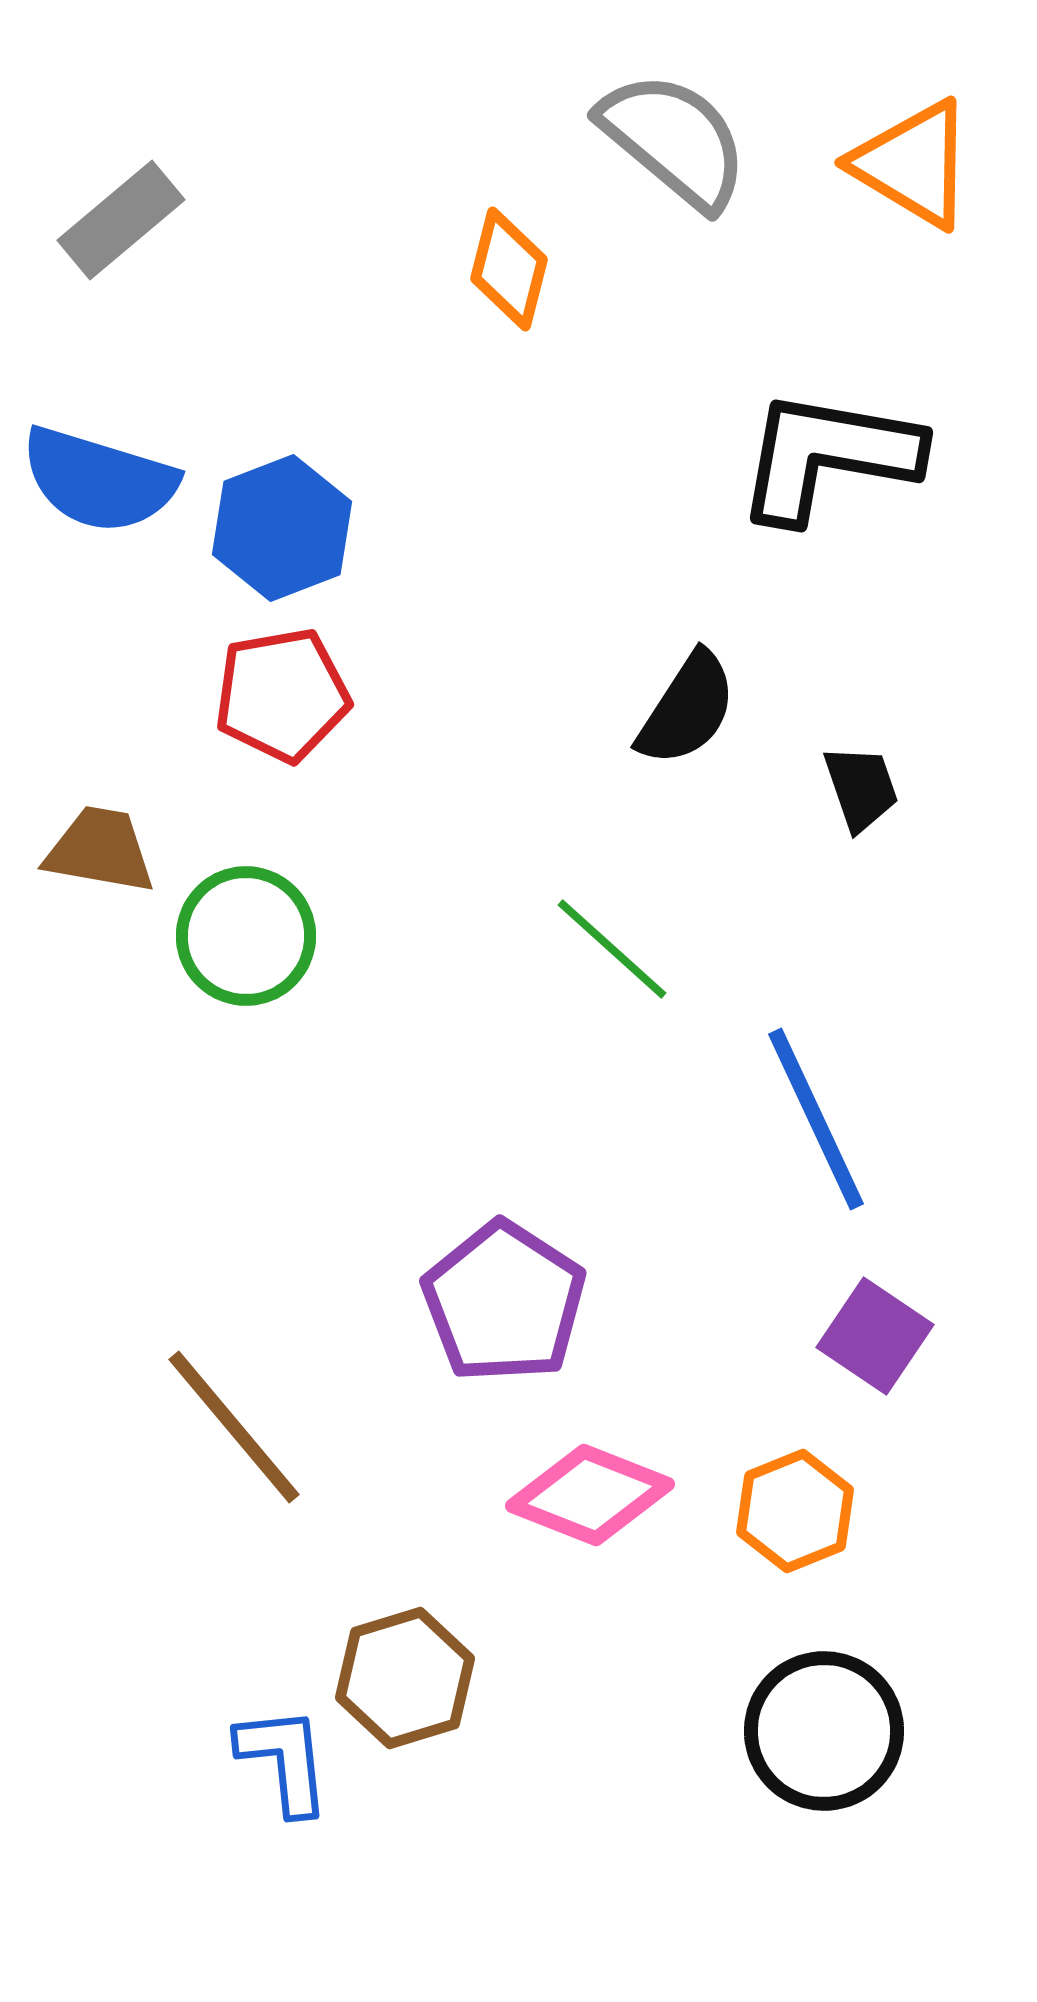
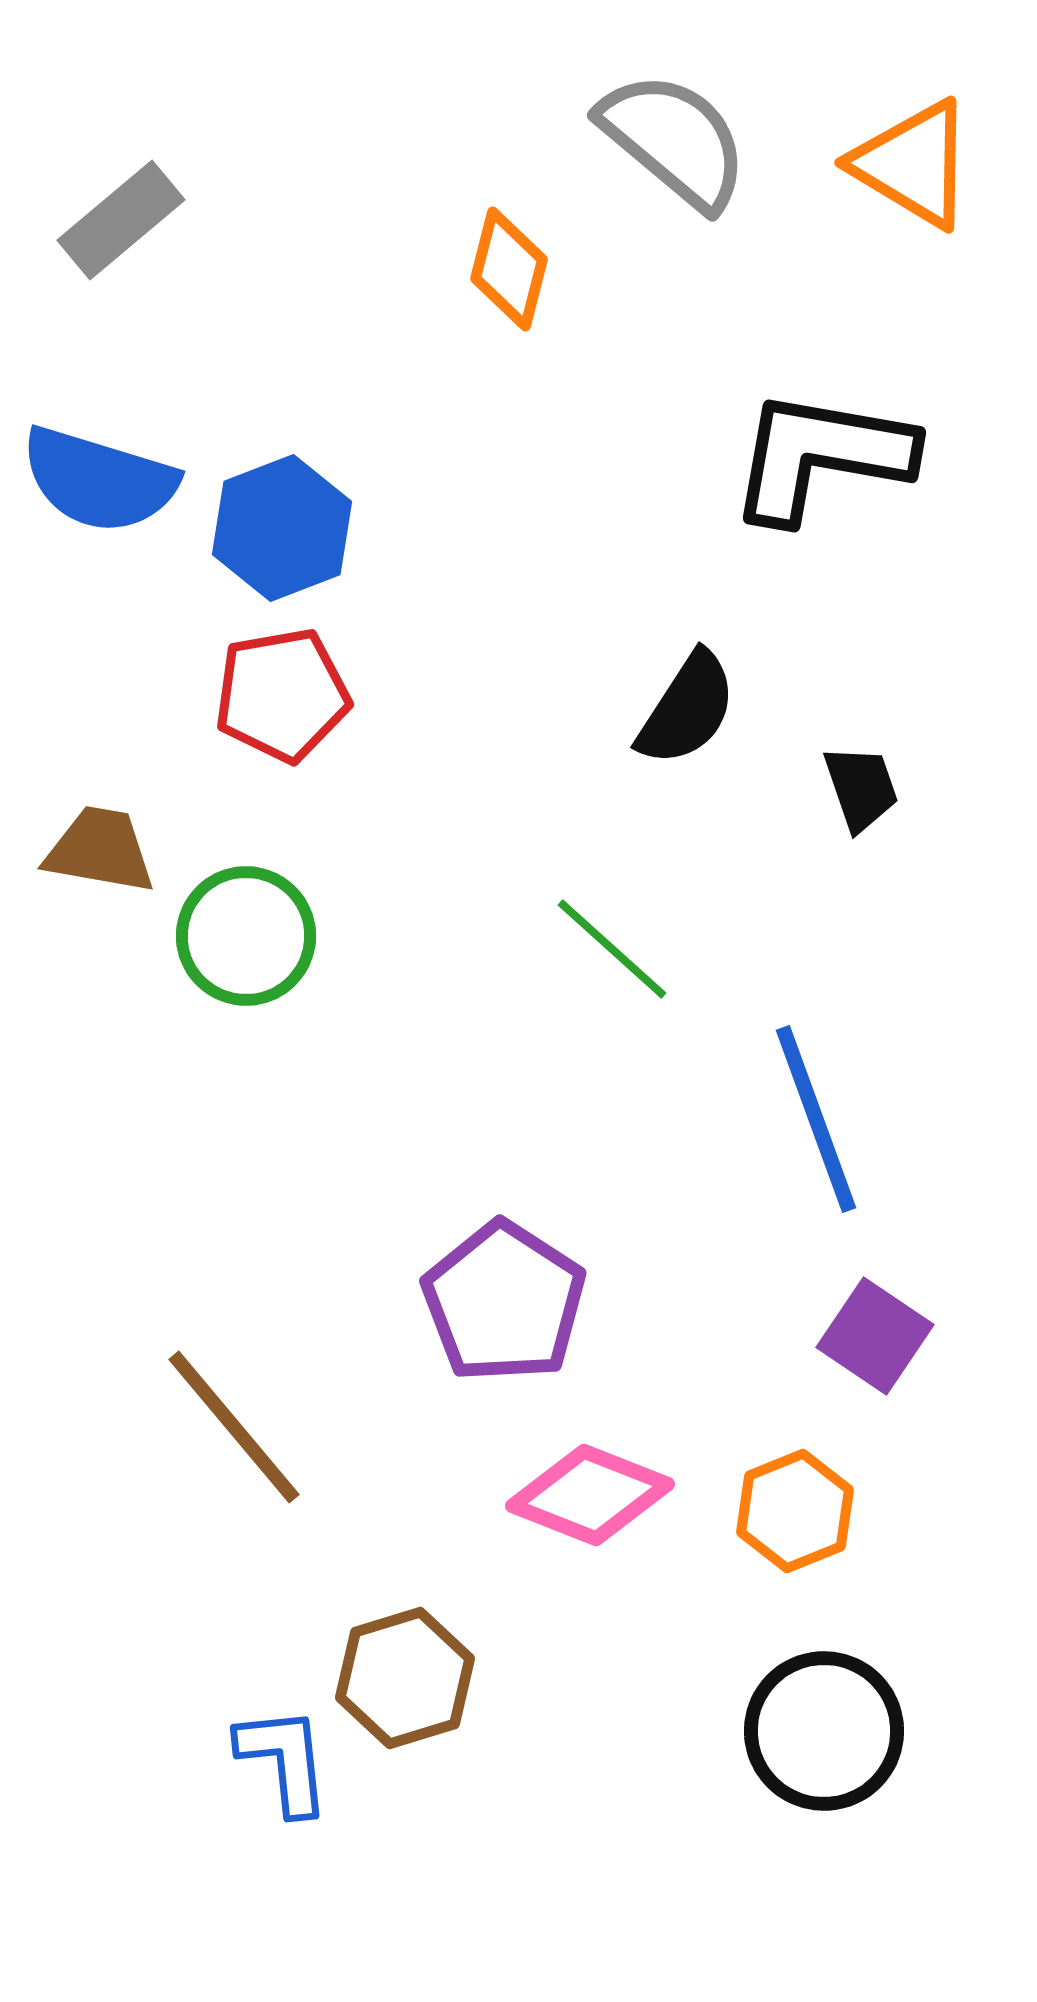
black L-shape: moved 7 px left
blue line: rotated 5 degrees clockwise
